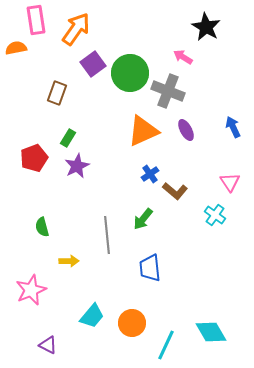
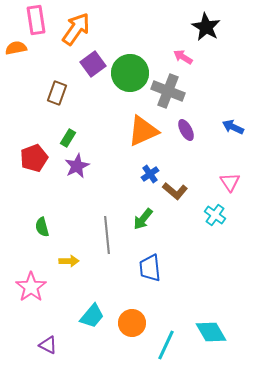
blue arrow: rotated 40 degrees counterclockwise
pink star: moved 3 px up; rotated 12 degrees counterclockwise
